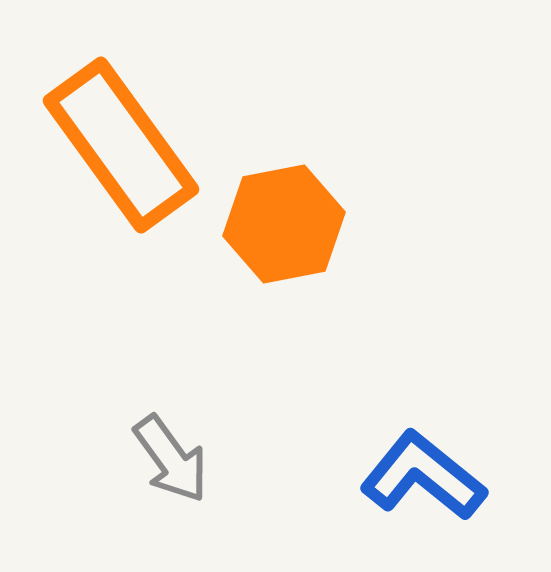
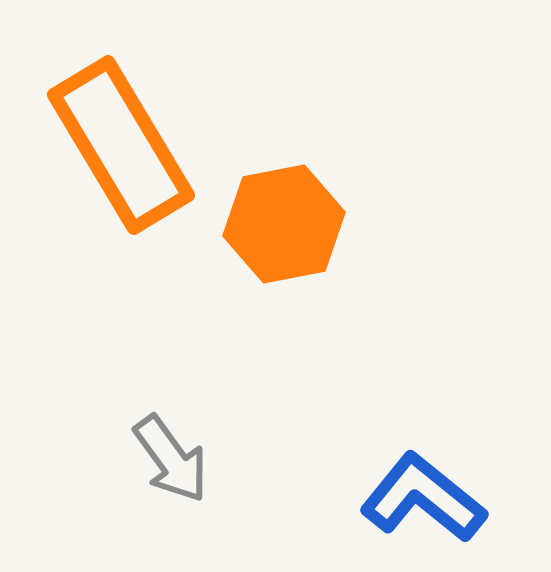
orange rectangle: rotated 5 degrees clockwise
blue L-shape: moved 22 px down
